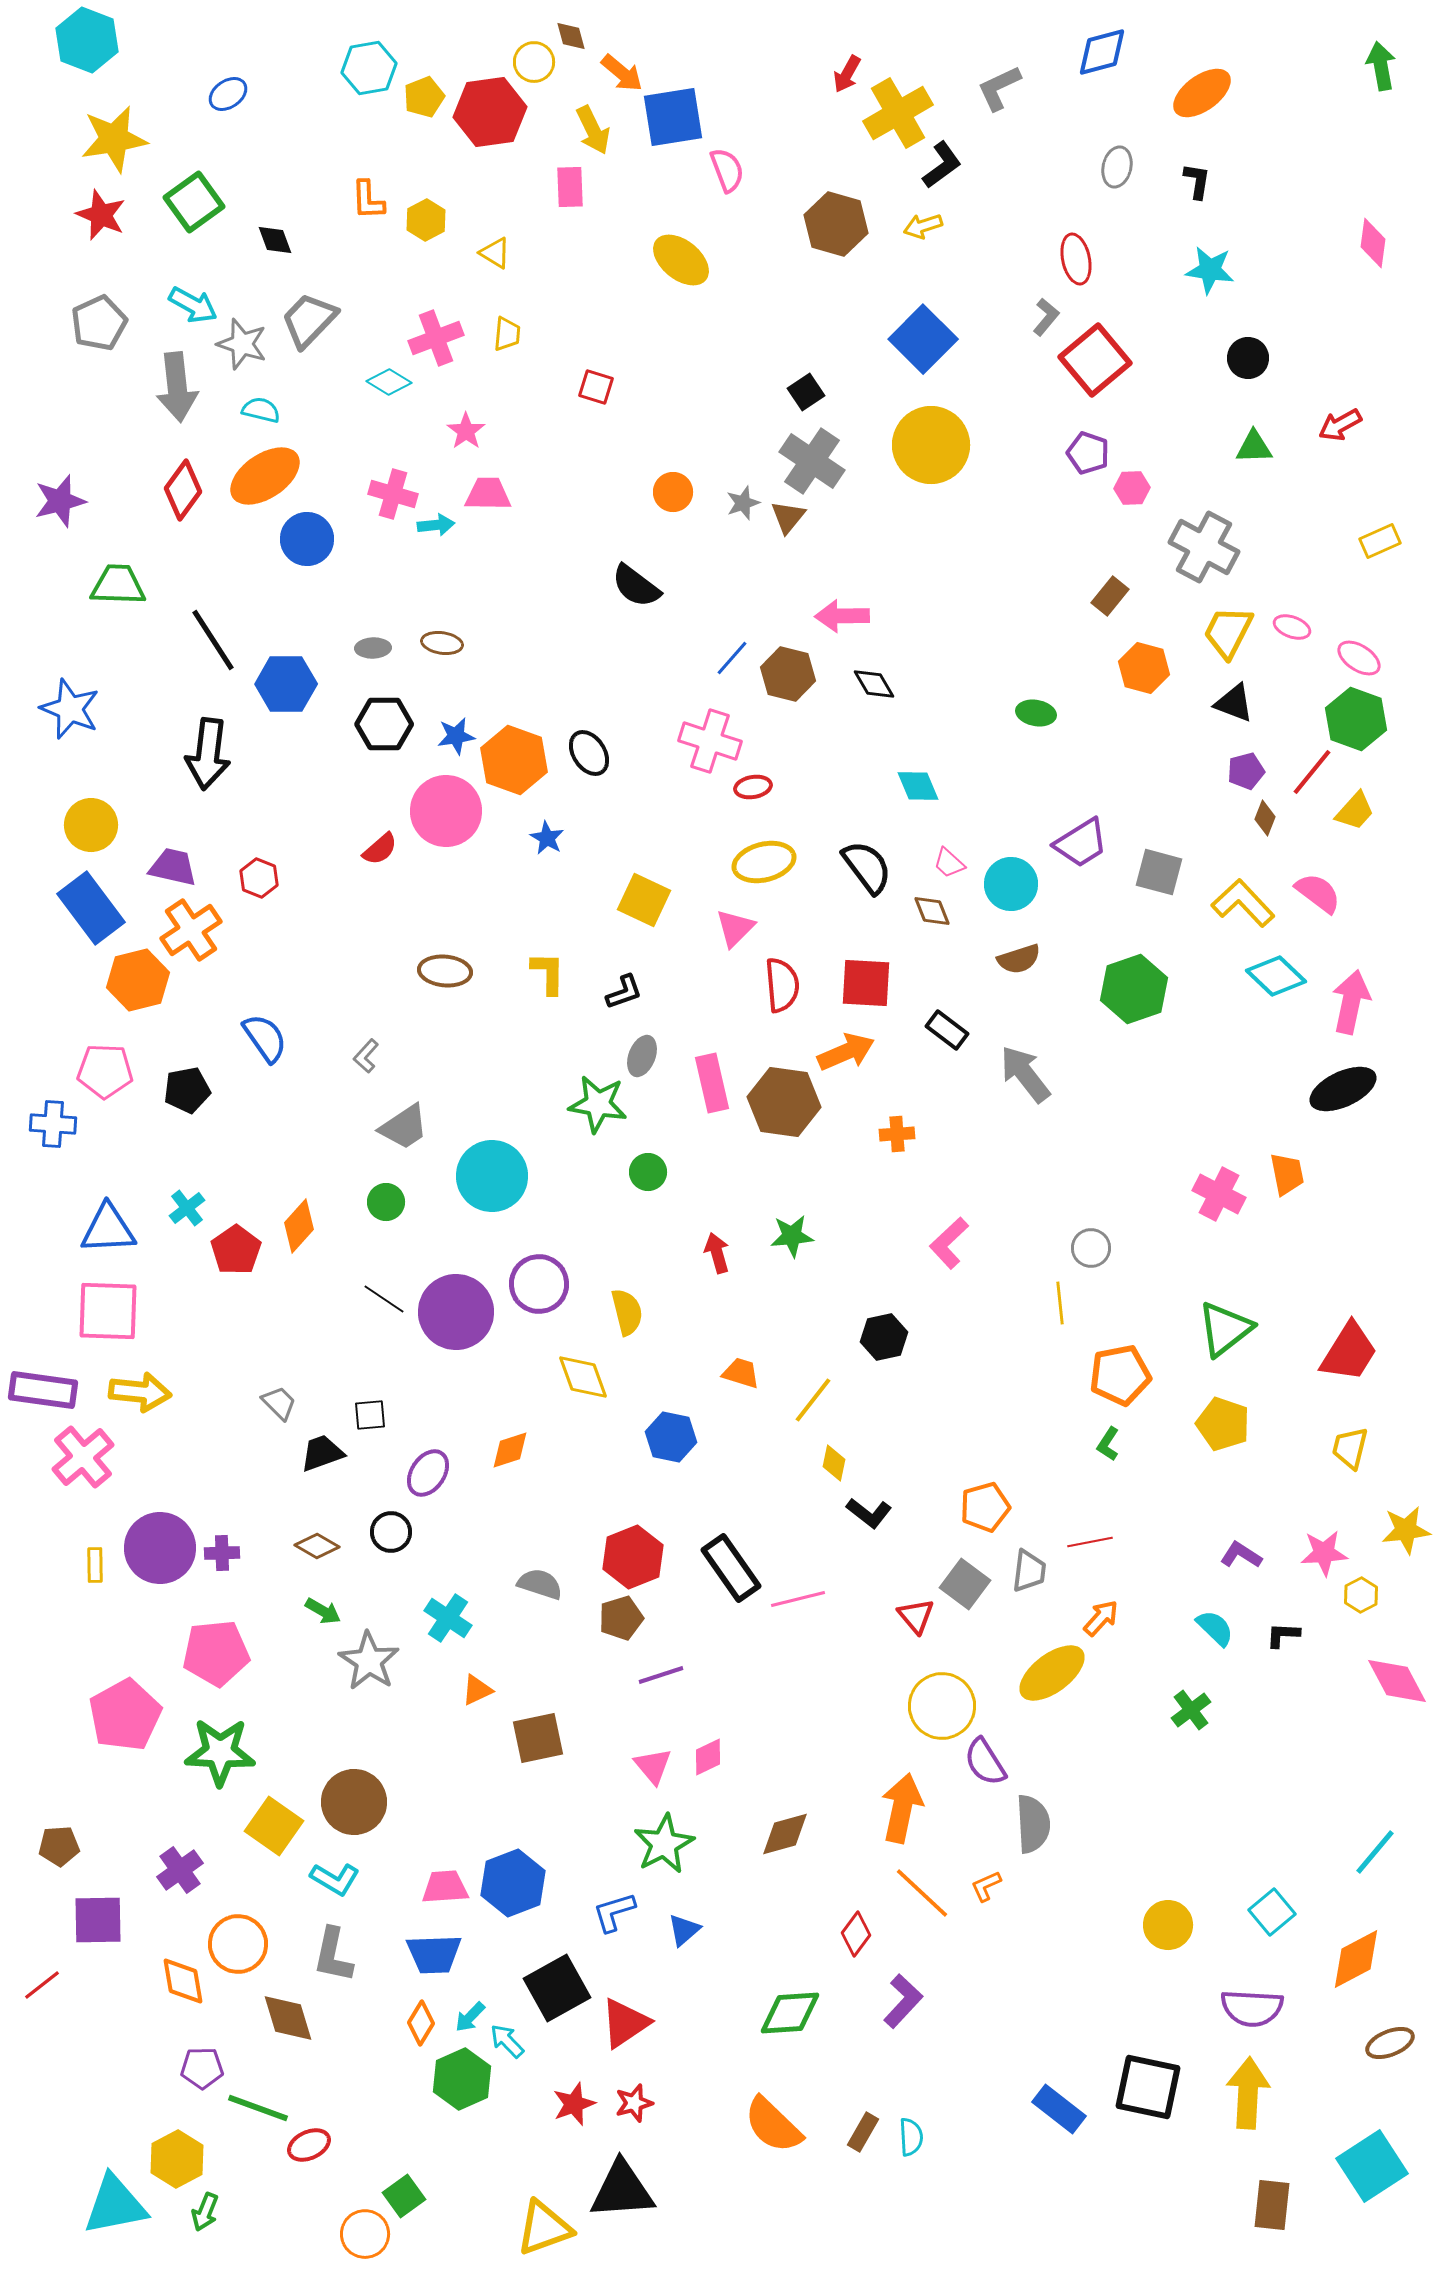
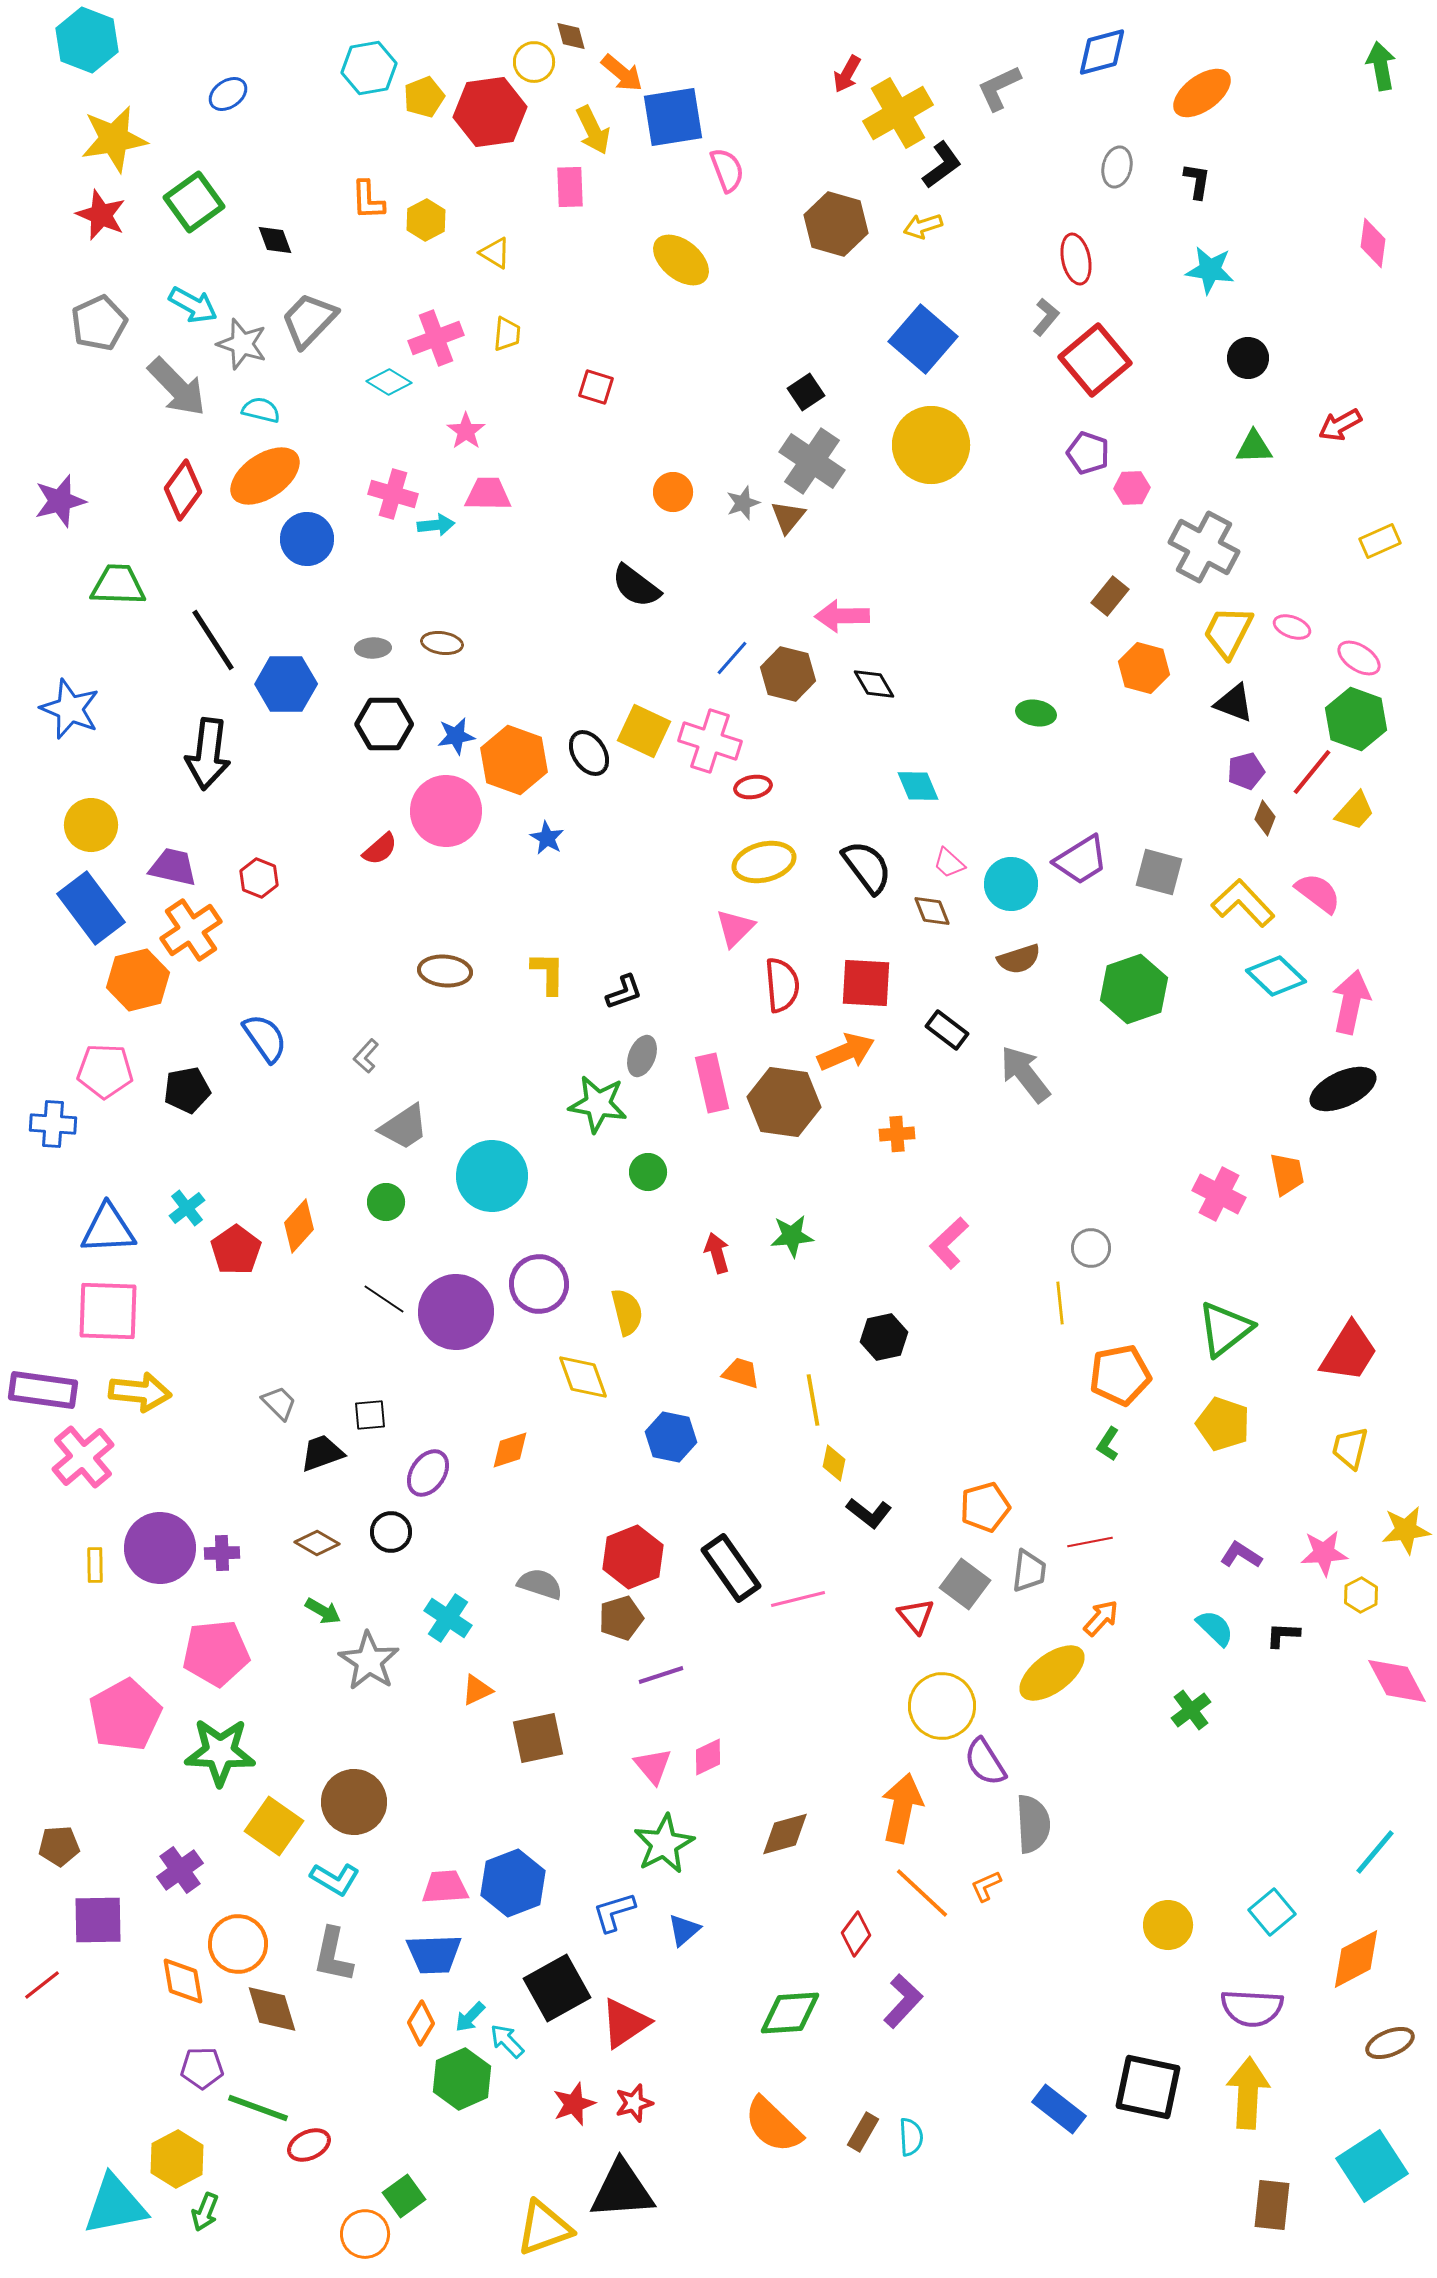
blue square at (923, 339): rotated 4 degrees counterclockwise
gray arrow at (177, 387): rotated 38 degrees counterclockwise
purple trapezoid at (1081, 843): moved 17 px down
yellow square at (644, 900): moved 169 px up
yellow line at (813, 1400): rotated 48 degrees counterclockwise
brown diamond at (317, 1546): moved 3 px up
brown diamond at (288, 2018): moved 16 px left, 9 px up
